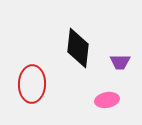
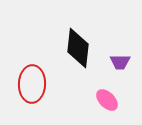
pink ellipse: rotated 55 degrees clockwise
